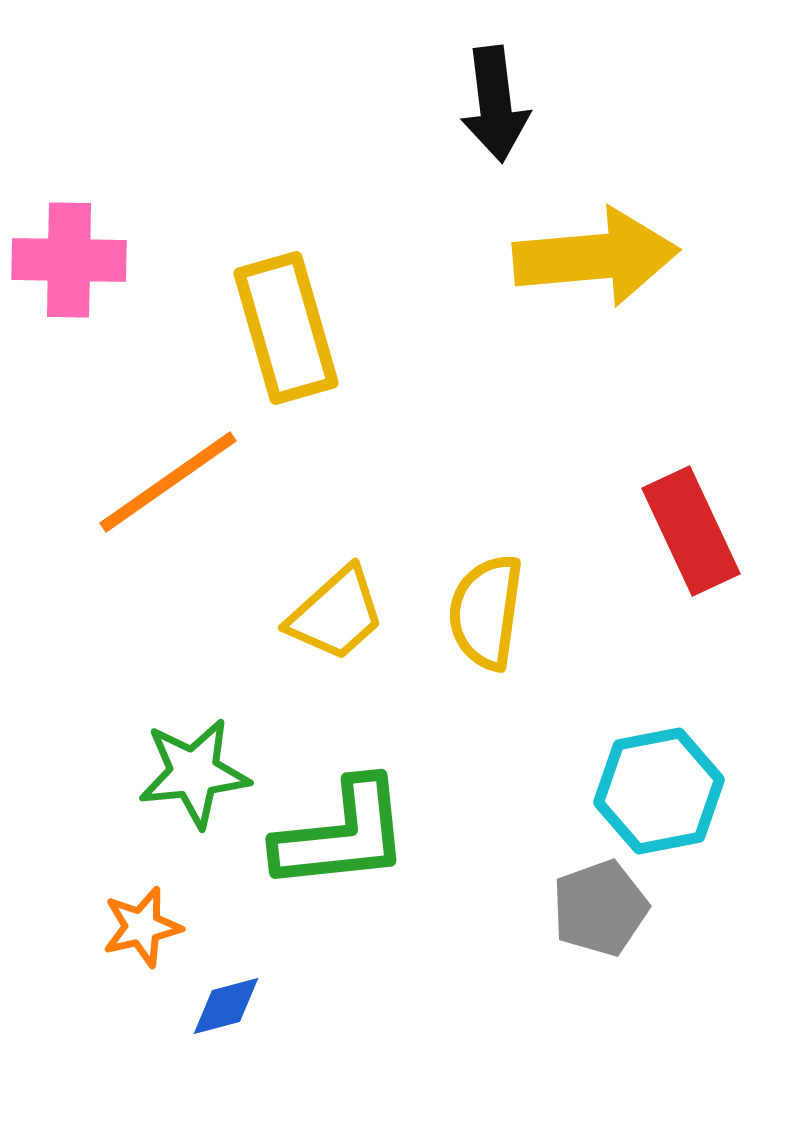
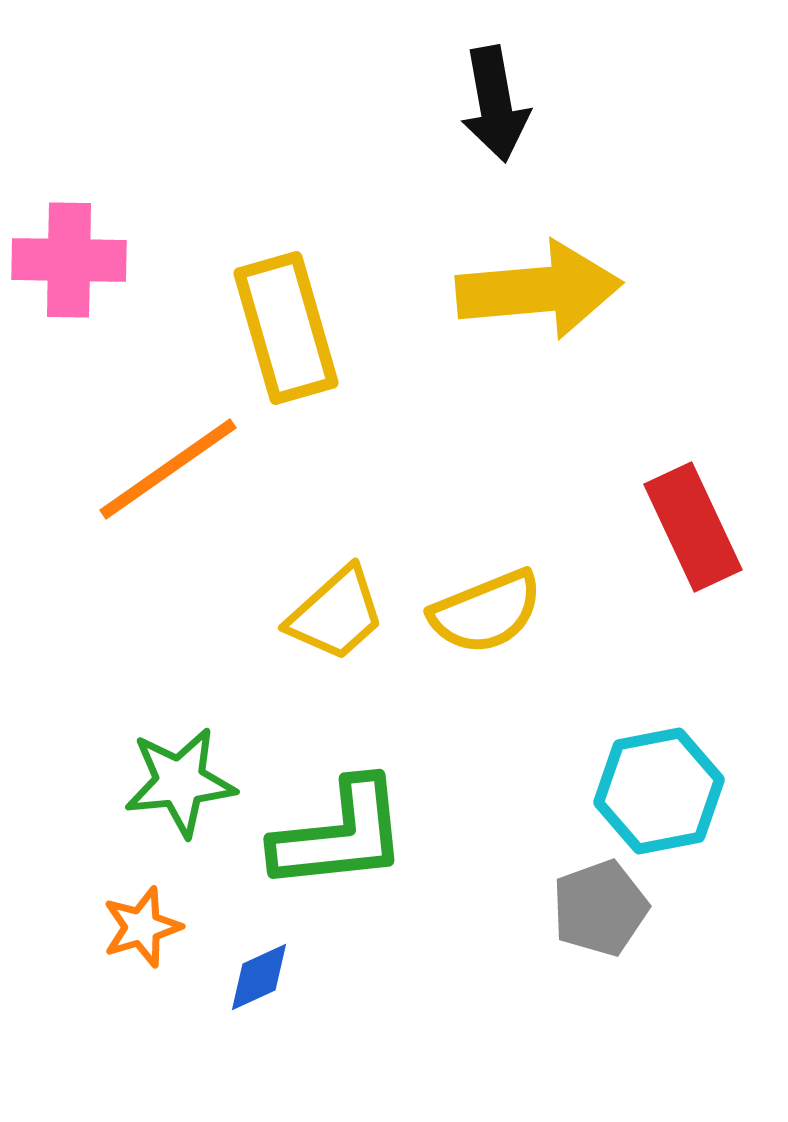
black arrow: rotated 3 degrees counterclockwise
yellow arrow: moved 57 px left, 33 px down
orange line: moved 13 px up
red rectangle: moved 2 px right, 4 px up
yellow semicircle: rotated 120 degrees counterclockwise
green star: moved 14 px left, 9 px down
green L-shape: moved 2 px left
orange star: rotated 4 degrees counterclockwise
blue diamond: moved 33 px right, 29 px up; rotated 10 degrees counterclockwise
